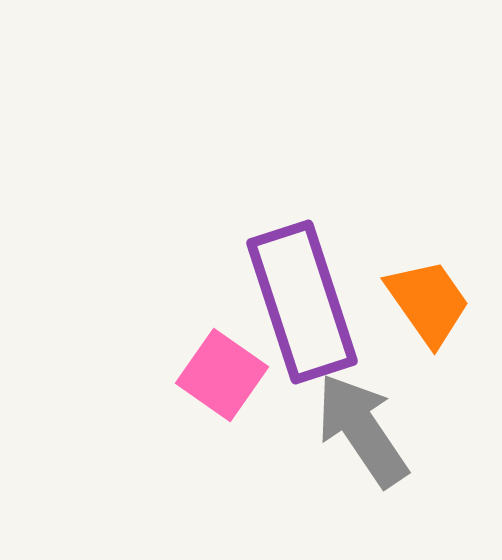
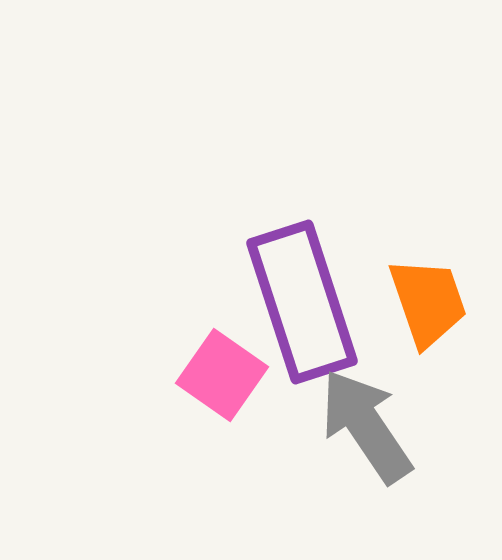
orange trapezoid: rotated 16 degrees clockwise
gray arrow: moved 4 px right, 4 px up
